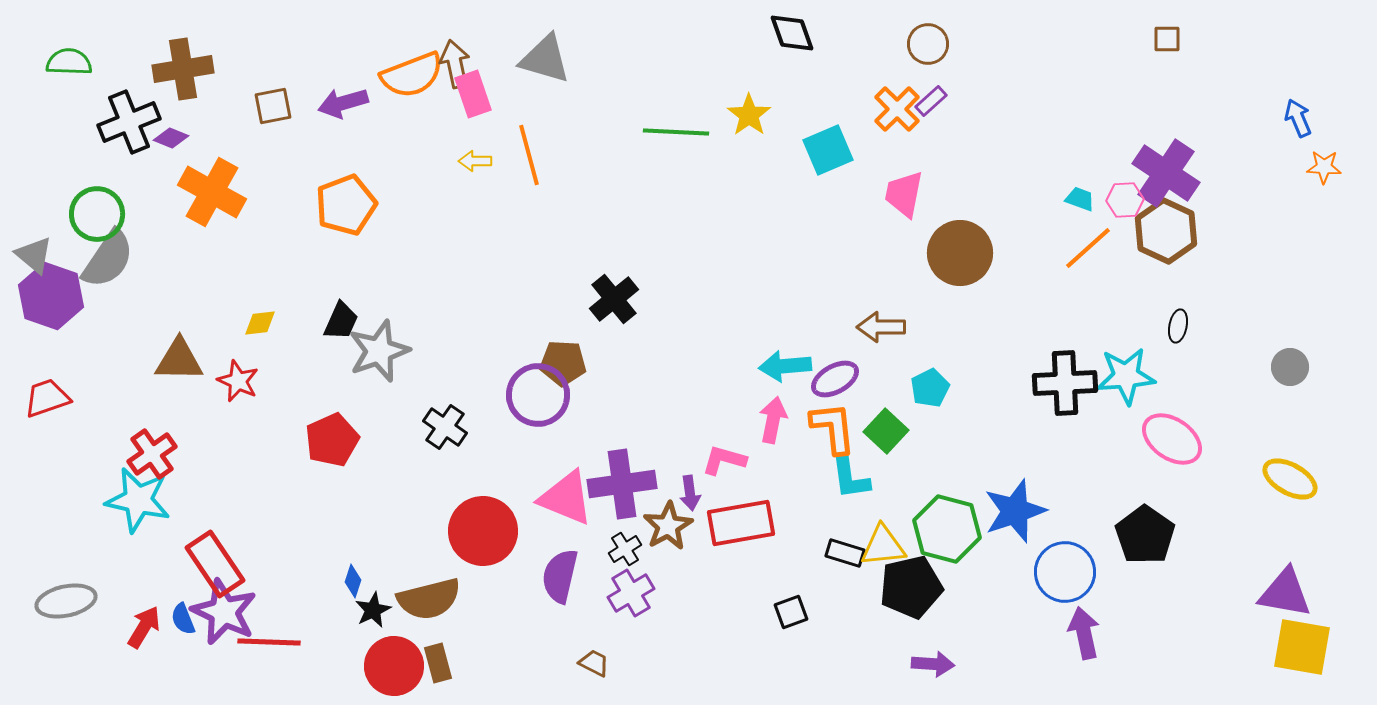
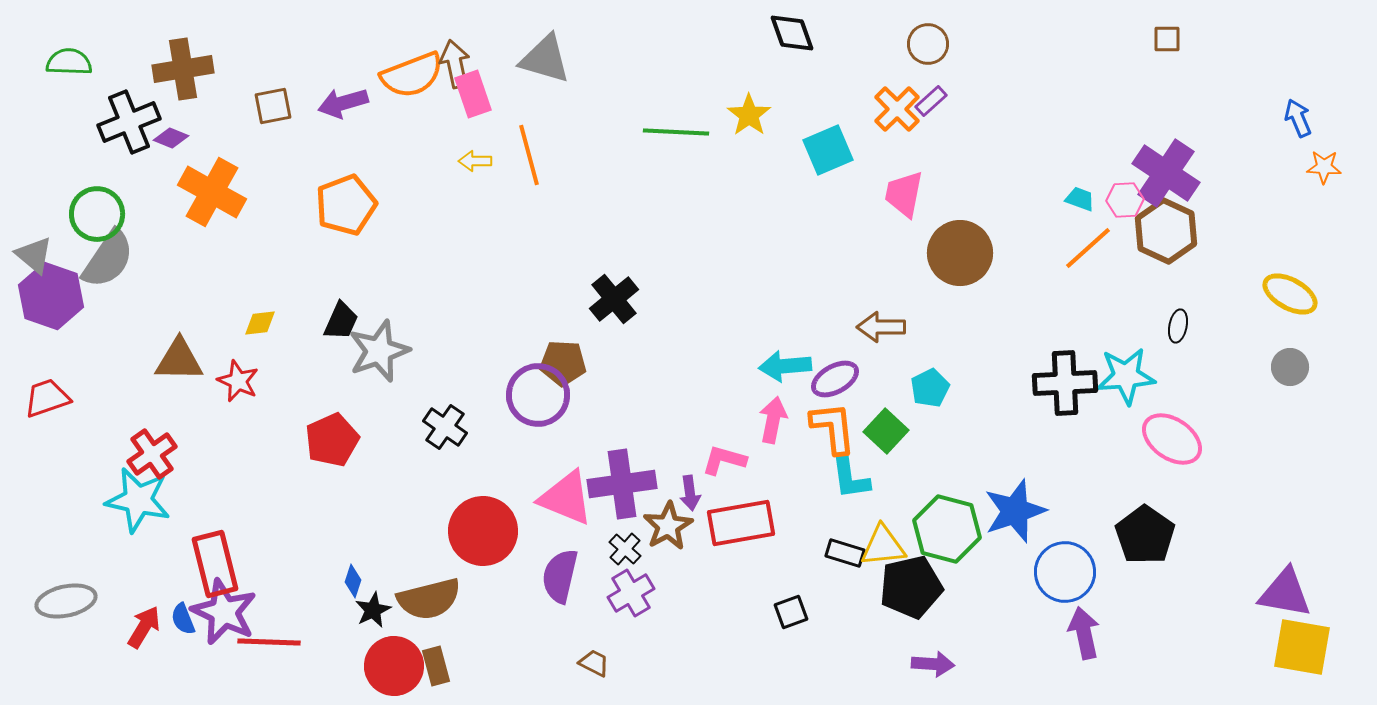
yellow ellipse at (1290, 479): moved 185 px up
black cross at (625, 549): rotated 16 degrees counterclockwise
red rectangle at (215, 564): rotated 20 degrees clockwise
brown rectangle at (438, 663): moved 2 px left, 3 px down
